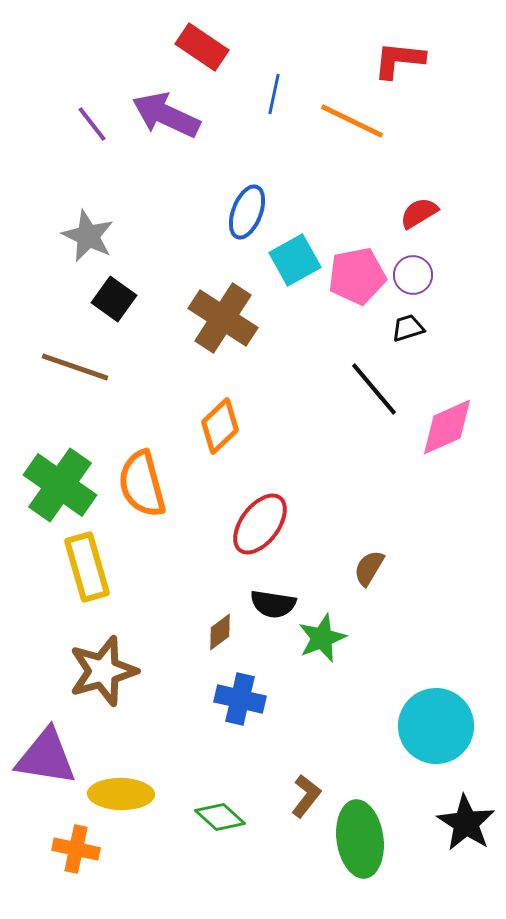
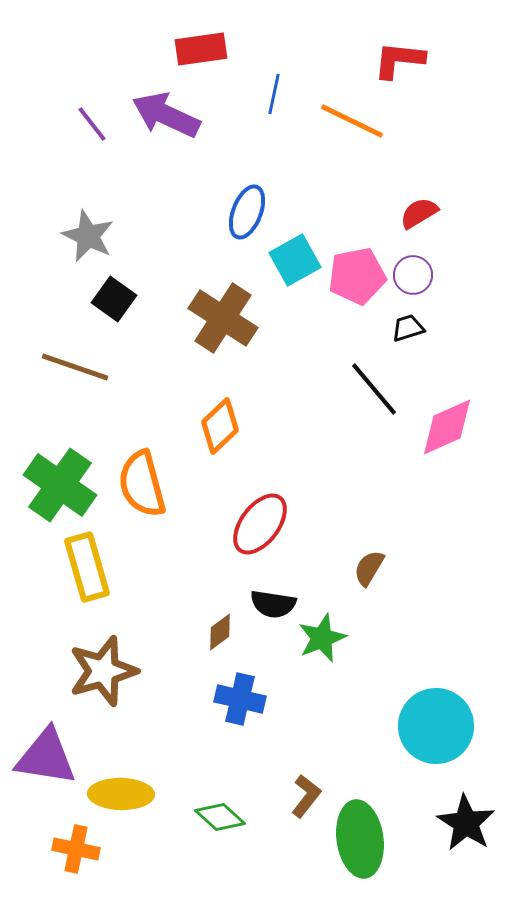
red rectangle: moved 1 px left, 2 px down; rotated 42 degrees counterclockwise
